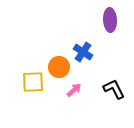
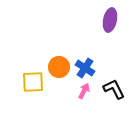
purple ellipse: rotated 15 degrees clockwise
blue cross: moved 2 px right, 16 px down
pink arrow: moved 10 px right, 1 px down; rotated 21 degrees counterclockwise
